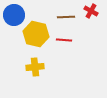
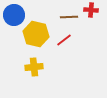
red cross: moved 1 px up; rotated 24 degrees counterclockwise
brown line: moved 3 px right
red line: rotated 42 degrees counterclockwise
yellow cross: moved 1 px left
